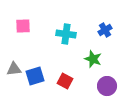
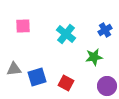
cyan cross: rotated 30 degrees clockwise
green star: moved 1 px right, 2 px up; rotated 30 degrees counterclockwise
blue square: moved 2 px right, 1 px down
red square: moved 1 px right, 2 px down
